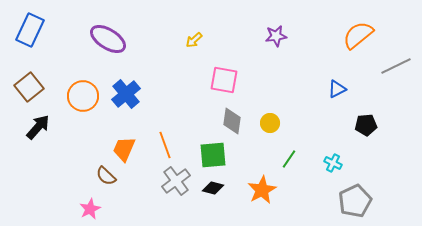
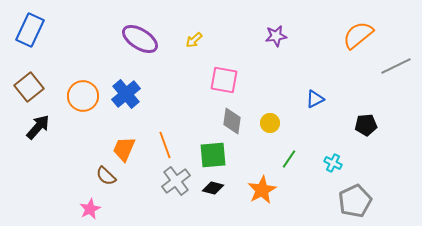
purple ellipse: moved 32 px right
blue triangle: moved 22 px left, 10 px down
